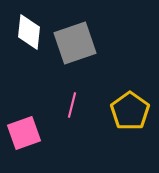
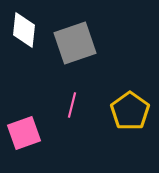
white diamond: moved 5 px left, 2 px up
